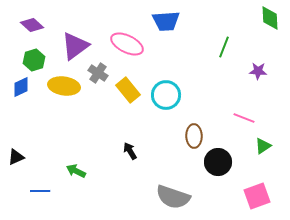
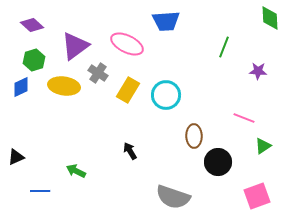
yellow rectangle: rotated 70 degrees clockwise
